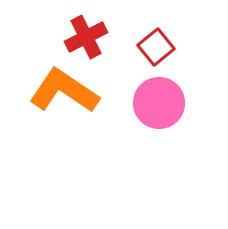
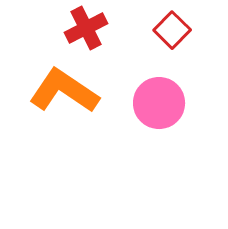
red cross: moved 9 px up
red square: moved 16 px right, 17 px up; rotated 6 degrees counterclockwise
